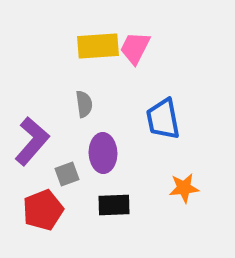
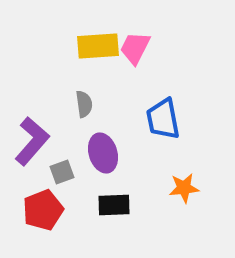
purple ellipse: rotated 15 degrees counterclockwise
gray square: moved 5 px left, 2 px up
